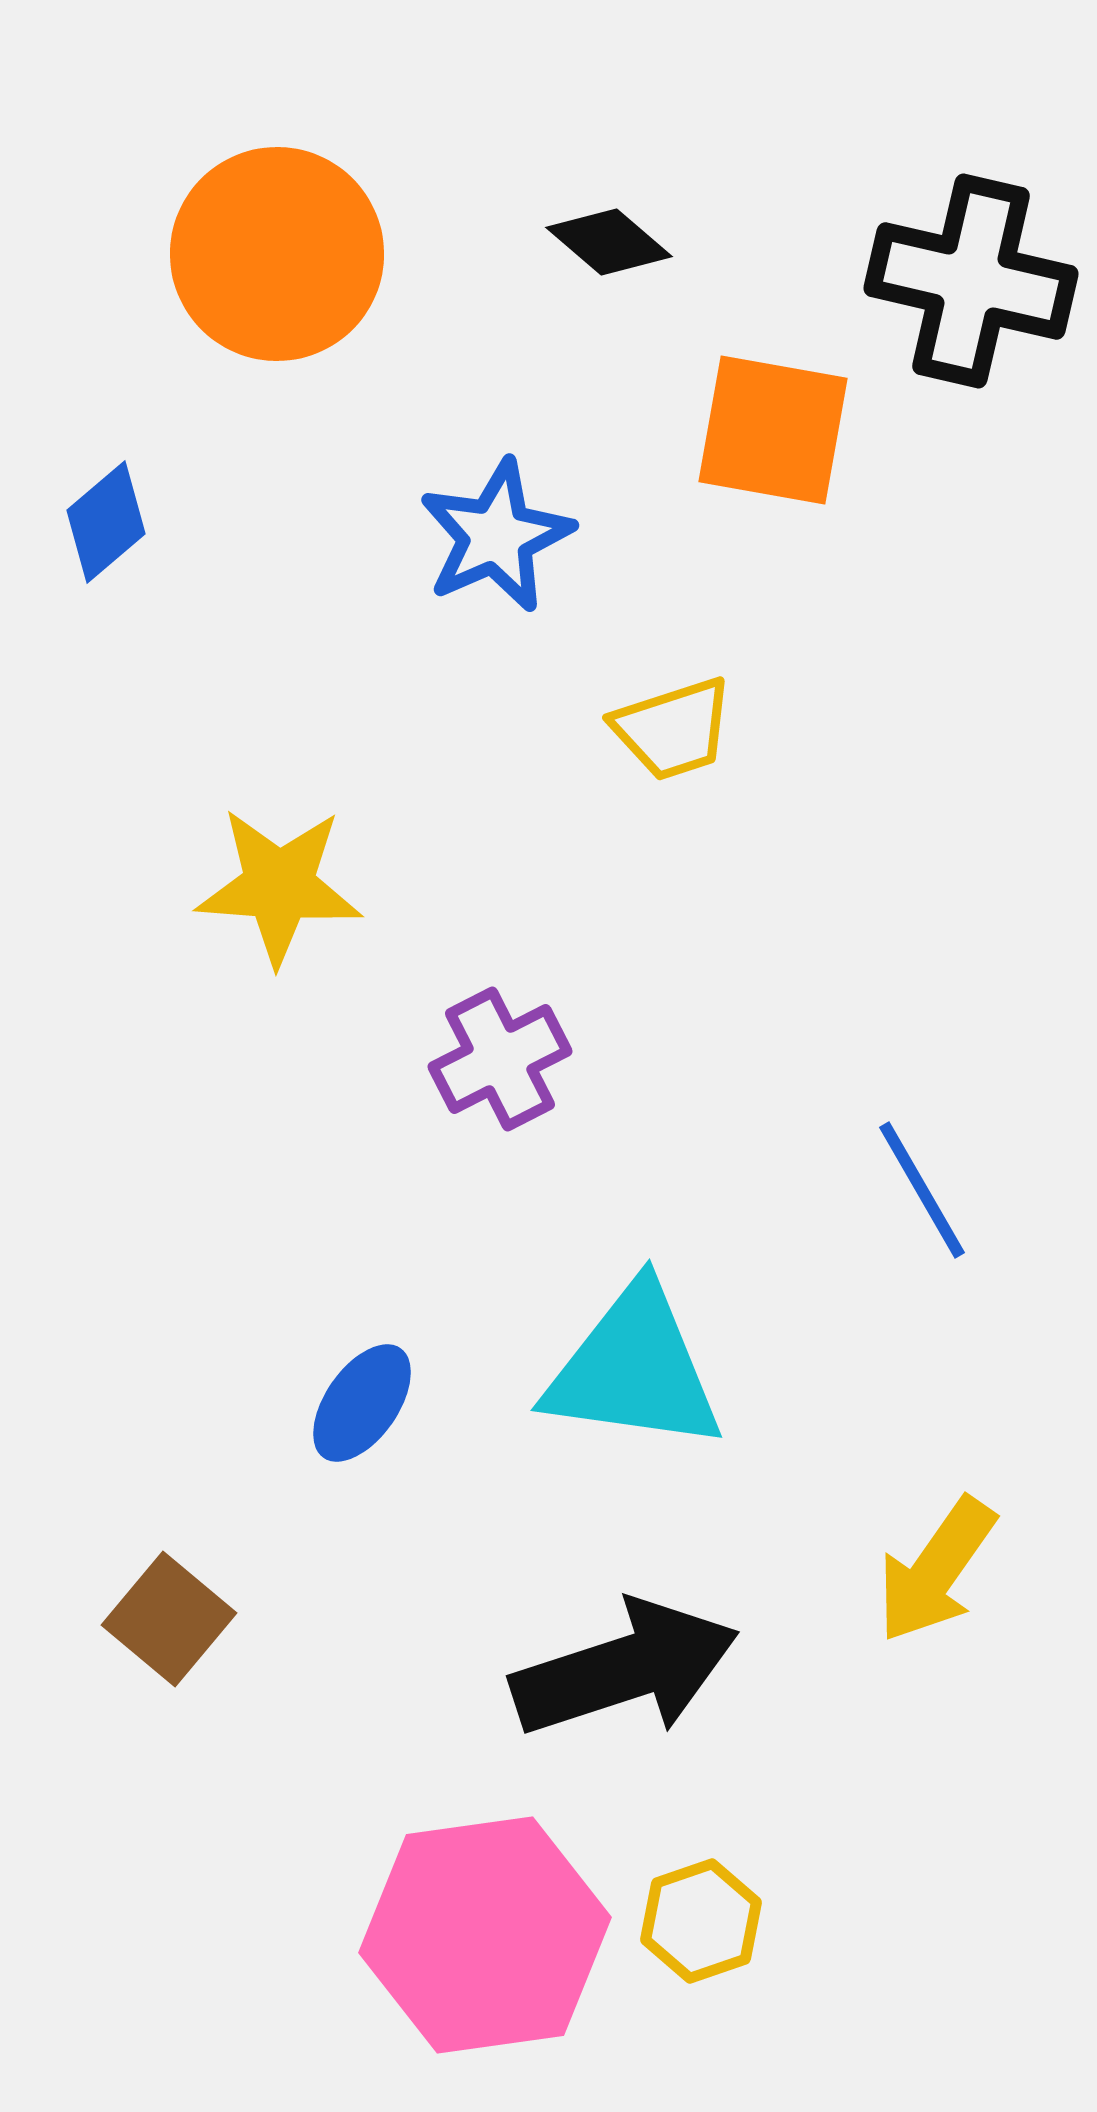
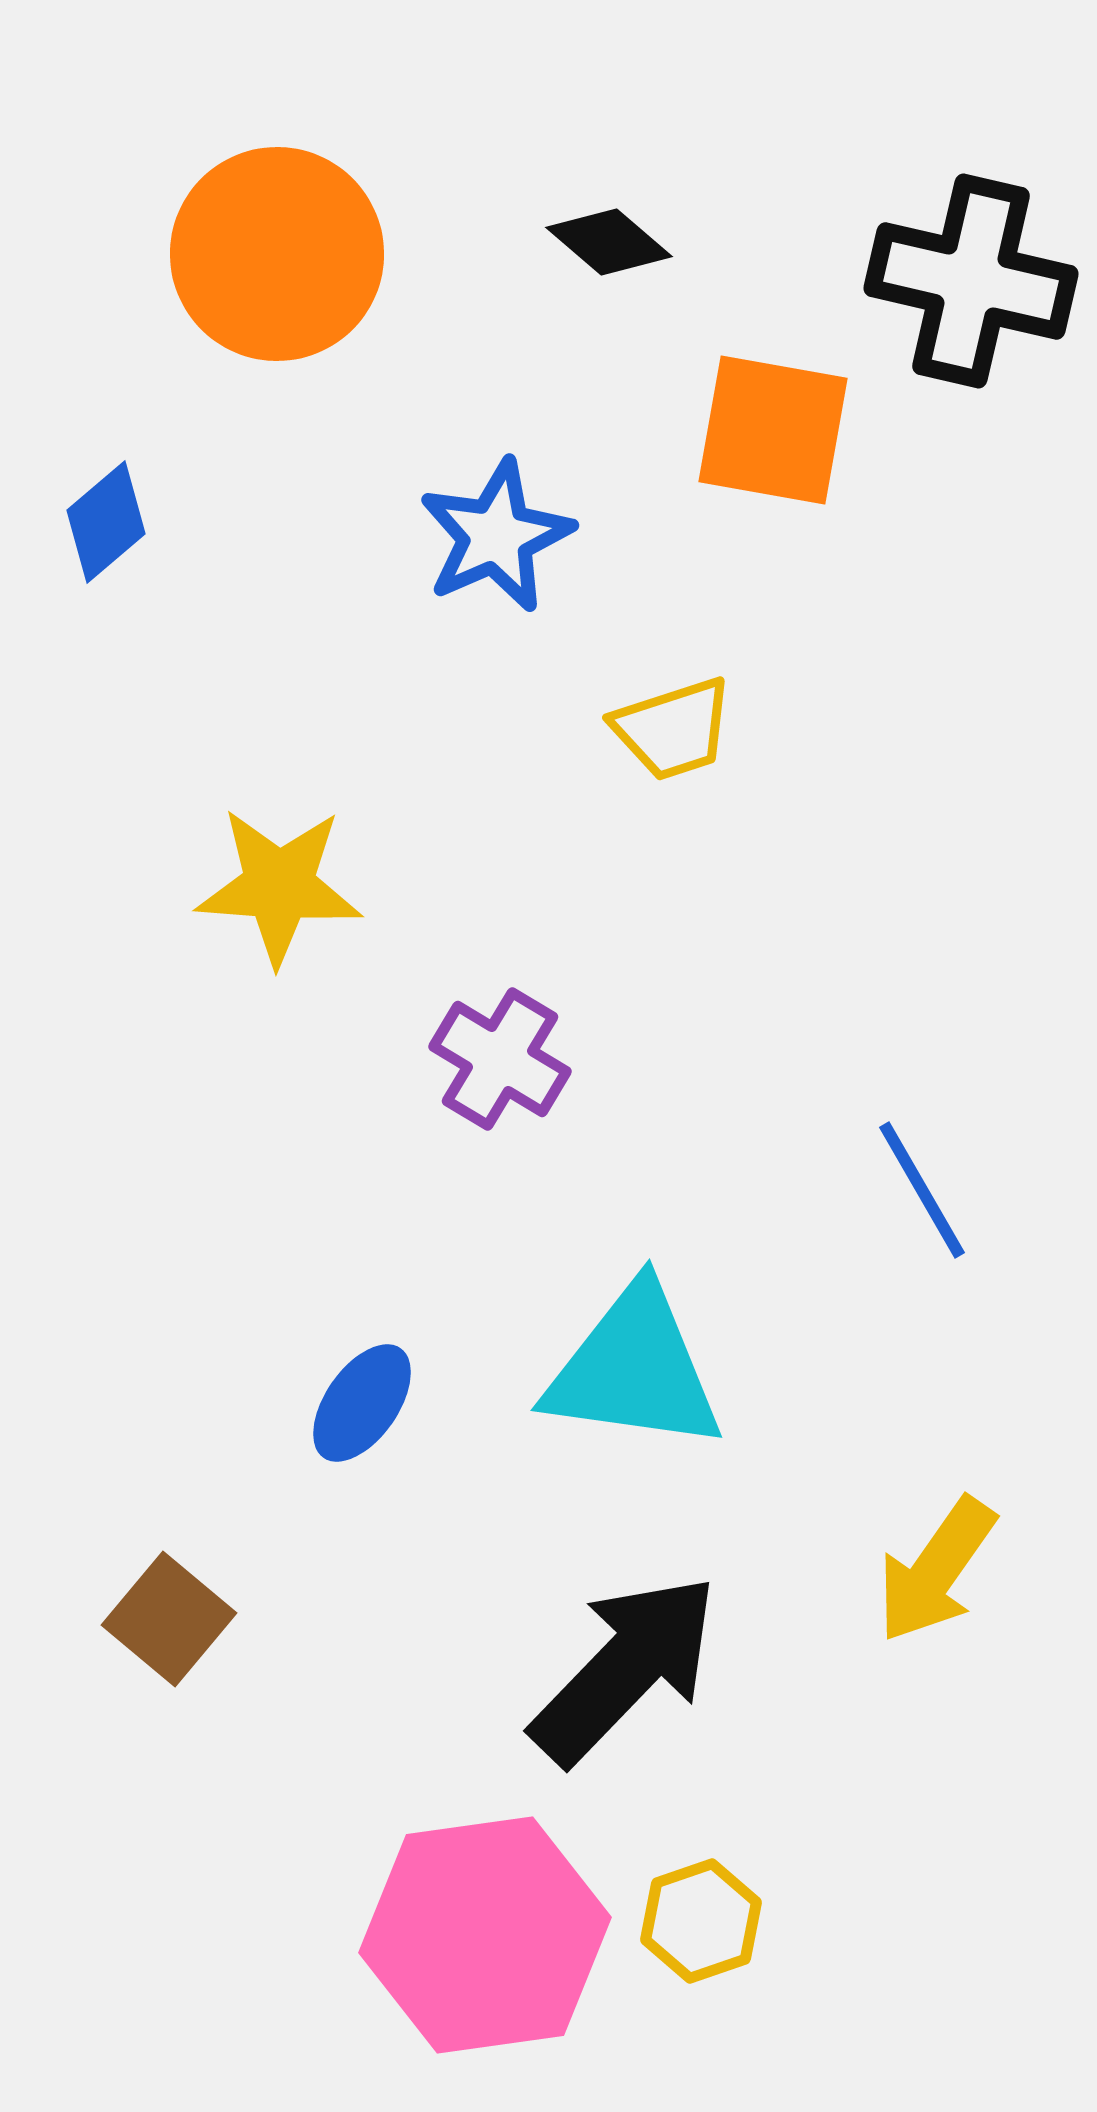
purple cross: rotated 32 degrees counterclockwise
black arrow: rotated 28 degrees counterclockwise
